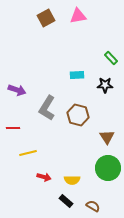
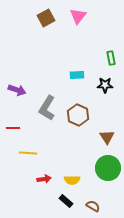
pink triangle: rotated 42 degrees counterclockwise
green rectangle: rotated 32 degrees clockwise
brown hexagon: rotated 10 degrees clockwise
yellow line: rotated 18 degrees clockwise
red arrow: moved 2 px down; rotated 24 degrees counterclockwise
